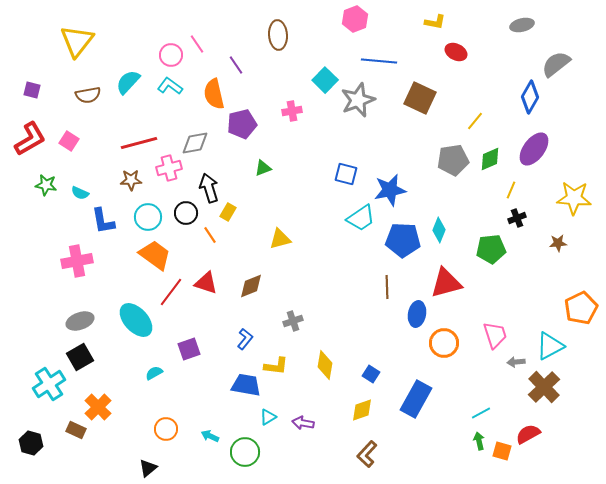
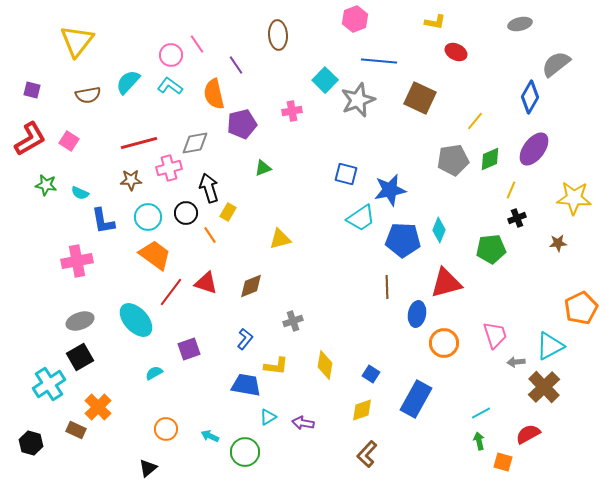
gray ellipse at (522, 25): moved 2 px left, 1 px up
orange square at (502, 451): moved 1 px right, 11 px down
